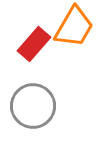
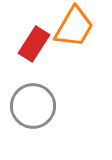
red rectangle: rotated 8 degrees counterclockwise
